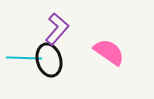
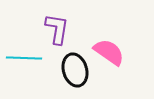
purple L-shape: rotated 32 degrees counterclockwise
black ellipse: moved 26 px right, 10 px down
